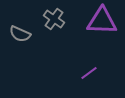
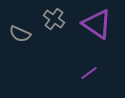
purple triangle: moved 5 px left, 3 px down; rotated 32 degrees clockwise
